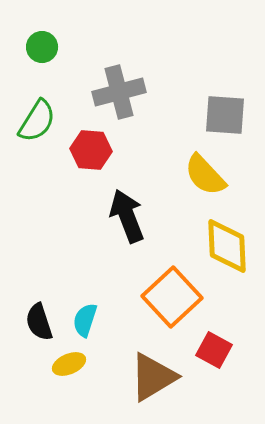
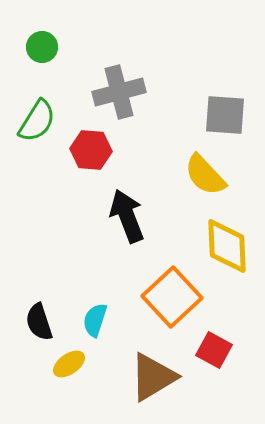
cyan semicircle: moved 10 px right
yellow ellipse: rotated 12 degrees counterclockwise
